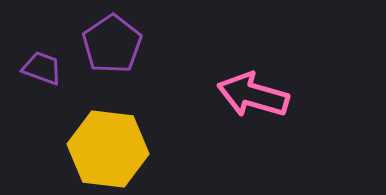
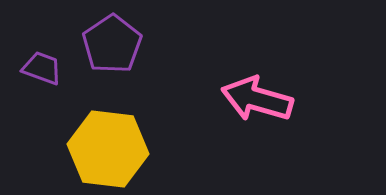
pink arrow: moved 4 px right, 4 px down
